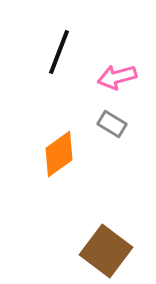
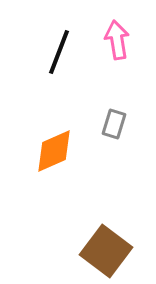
pink arrow: moved 37 px up; rotated 96 degrees clockwise
gray rectangle: moved 2 px right; rotated 76 degrees clockwise
orange diamond: moved 5 px left, 3 px up; rotated 12 degrees clockwise
